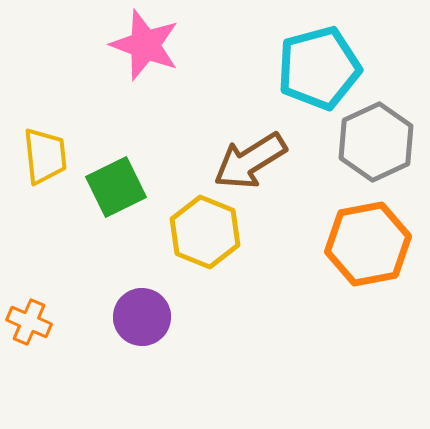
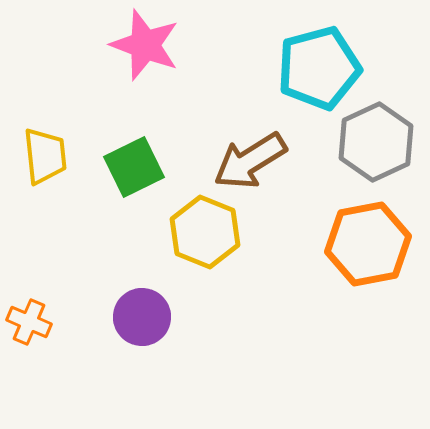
green square: moved 18 px right, 20 px up
